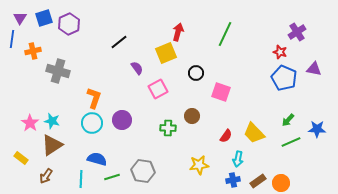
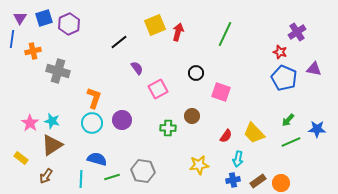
yellow square at (166, 53): moved 11 px left, 28 px up
